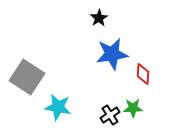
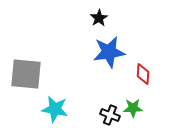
blue star: moved 3 px left, 2 px up
gray square: moved 1 px left, 3 px up; rotated 28 degrees counterclockwise
cyan star: moved 3 px left, 2 px down
black cross: rotated 36 degrees counterclockwise
